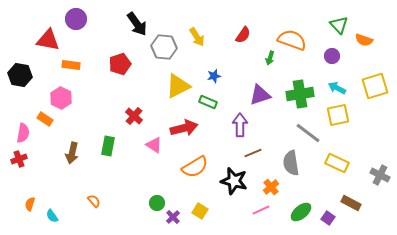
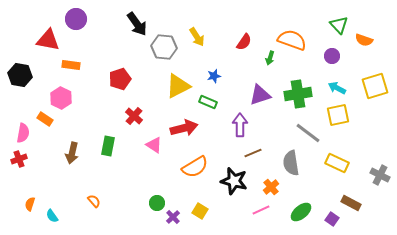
red semicircle at (243, 35): moved 1 px right, 7 px down
red pentagon at (120, 64): moved 15 px down
green cross at (300, 94): moved 2 px left
purple square at (328, 218): moved 4 px right, 1 px down
